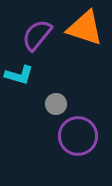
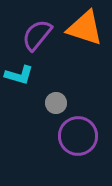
gray circle: moved 1 px up
